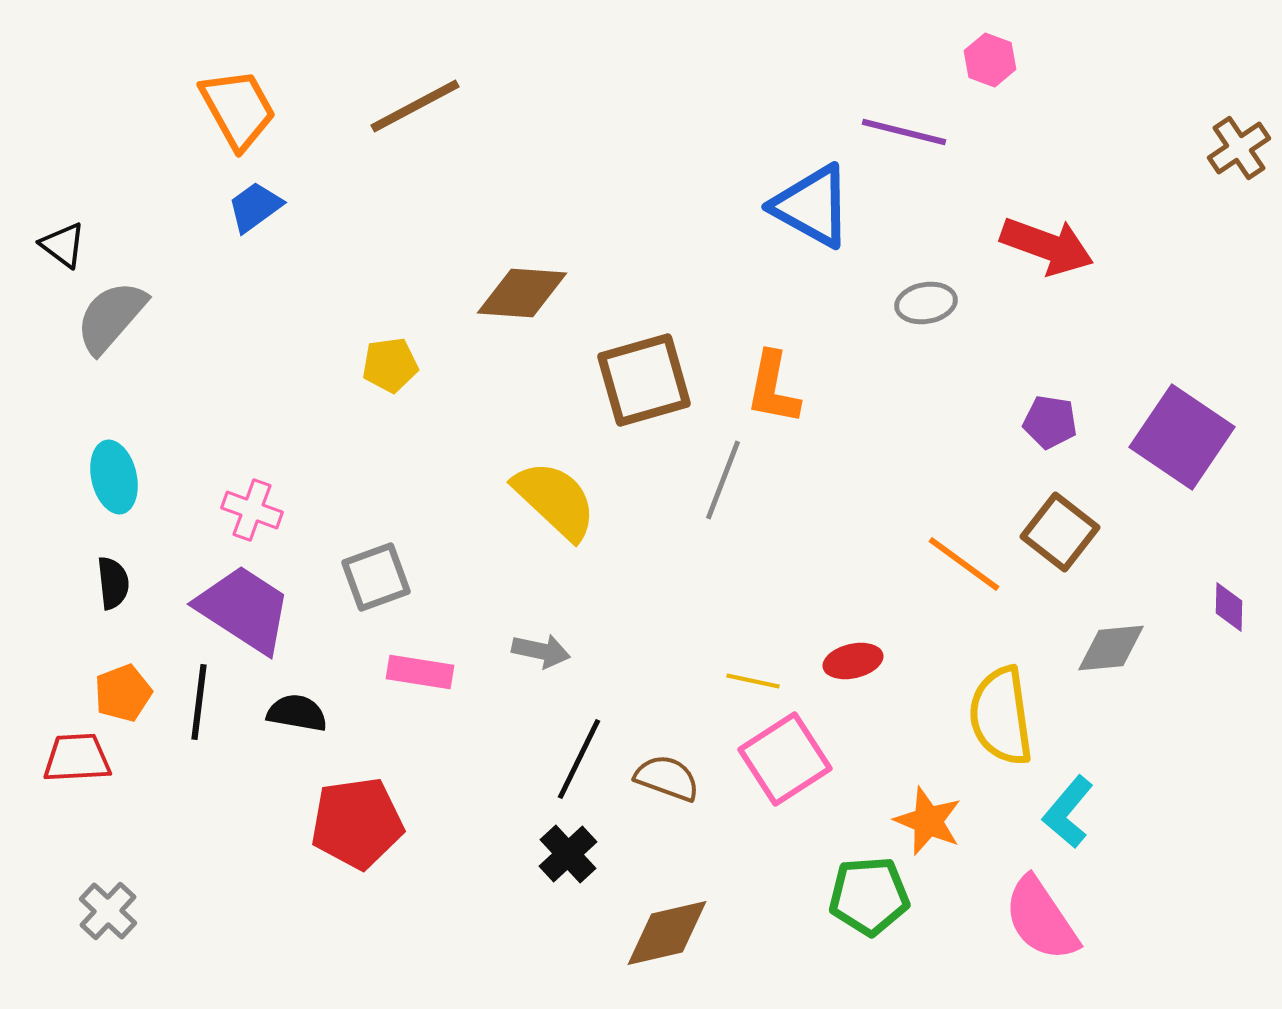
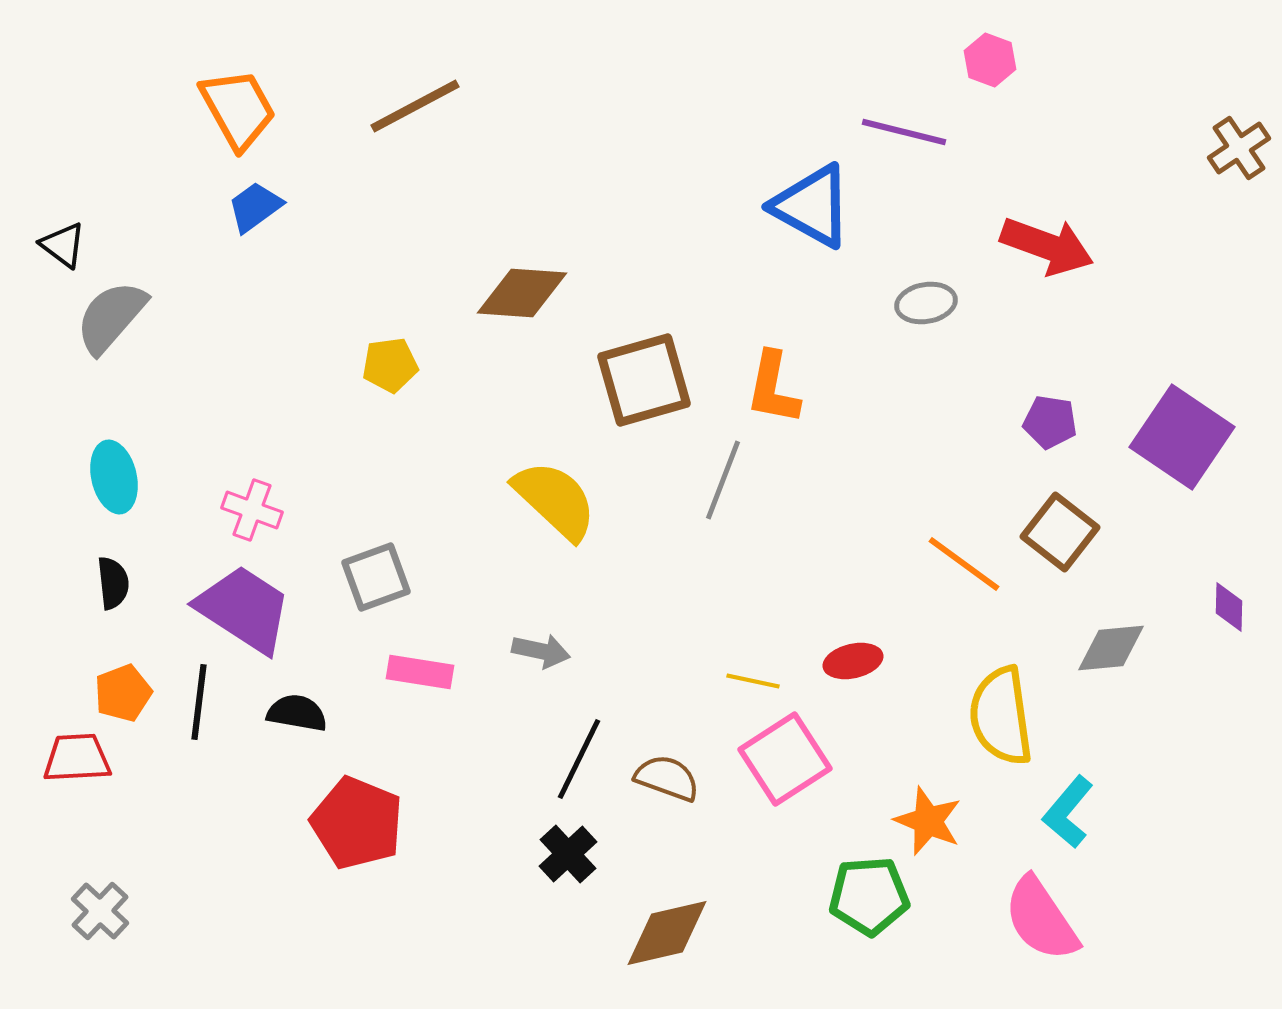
red pentagon at (357, 823): rotated 30 degrees clockwise
gray cross at (108, 911): moved 8 px left
